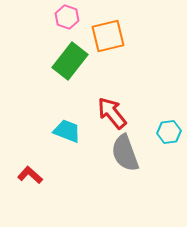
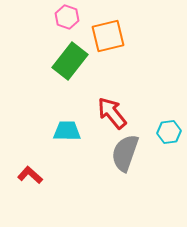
cyan trapezoid: rotated 20 degrees counterclockwise
gray semicircle: rotated 39 degrees clockwise
